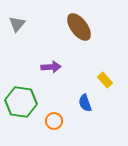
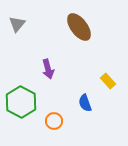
purple arrow: moved 3 px left, 2 px down; rotated 78 degrees clockwise
yellow rectangle: moved 3 px right, 1 px down
green hexagon: rotated 20 degrees clockwise
